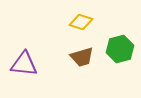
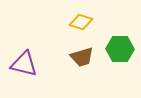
green hexagon: rotated 16 degrees clockwise
purple triangle: rotated 8 degrees clockwise
